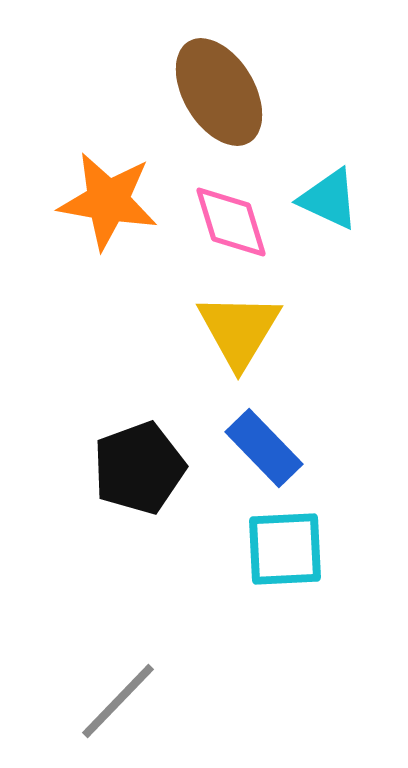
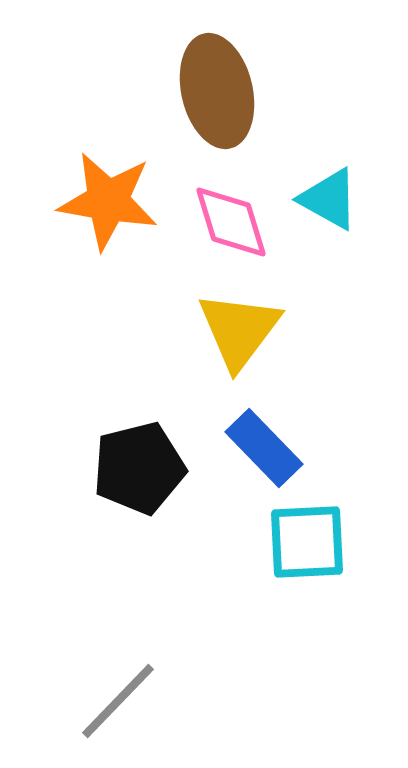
brown ellipse: moved 2 px left, 1 px up; rotated 18 degrees clockwise
cyan triangle: rotated 4 degrees clockwise
yellow triangle: rotated 6 degrees clockwise
black pentagon: rotated 6 degrees clockwise
cyan square: moved 22 px right, 7 px up
